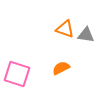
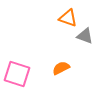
orange triangle: moved 3 px right, 11 px up
gray triangle: moved 1 px left, 1 px down; rotated 12 degrees clockwise
